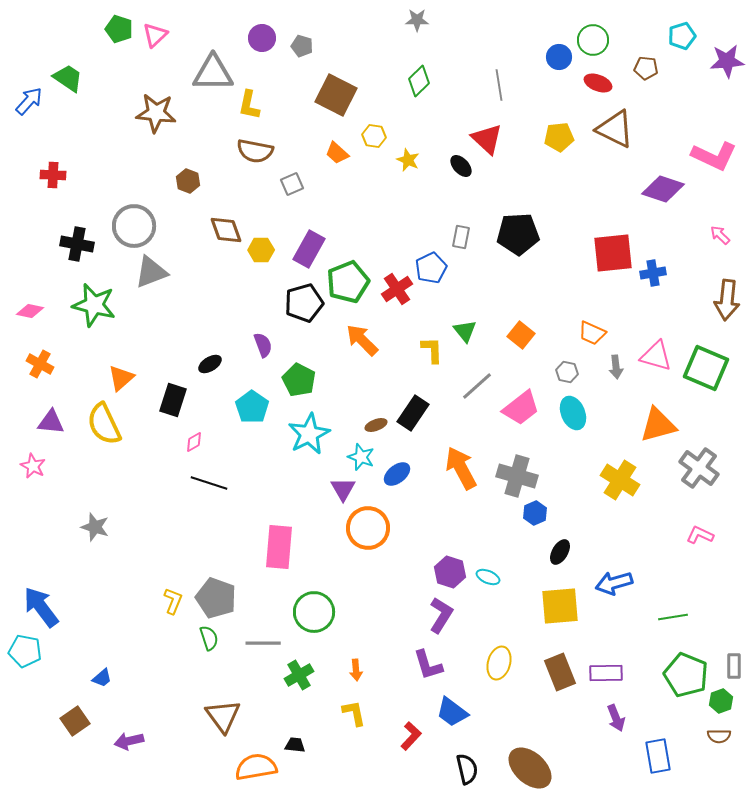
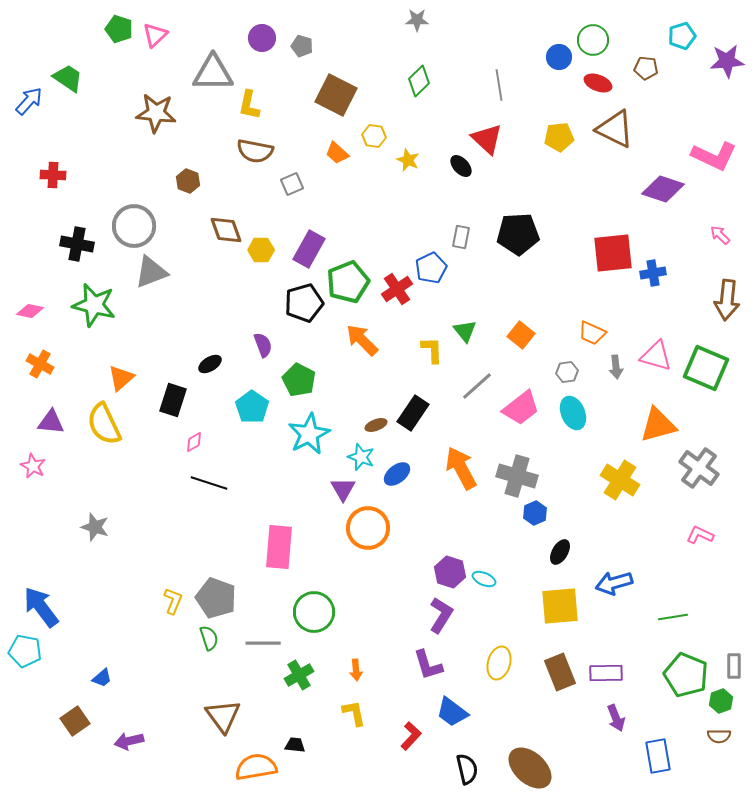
gray hexagon at (567, 372): rotated 20 degrees counterclockwise
cyan ellipse at (488, 577): moved 4 px left, 2 px down
